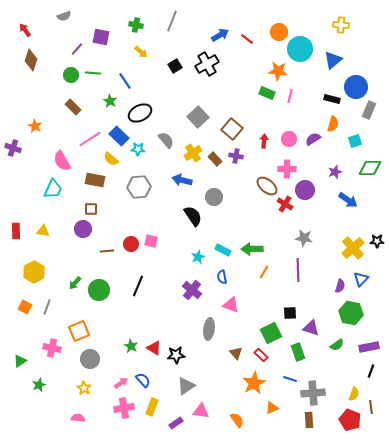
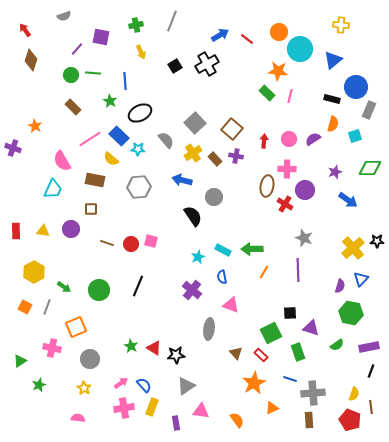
green cross at (136, 25): rotated 24 degrees counterclockwise
yellow arrow at (141, 52): rotated 24 degrees clockwise
blue line at (125, 81): rotated 30 degrees clockwise
green rectangle at (267, 93): rotated 21 degrees clockwise
gray square at (198, 117): moved 3 px left, 6 px down
cyan square at (355, 141): moved 5 px up
brown ellipse at (267, 186): rotated 60 degrees clockwise
purple circle at (83, 229): moved 12 px left
gray star at (304, 238): rotated 12 degrees clockwise
brown line at (107, 251): moved 8 px up; rotated 24 degrees clockwise
green arrow at (75, 283): moved 11 px left, 4 px down; rotated 96 degrees counterclockwise
orange square at (79, 331): moved 3 px left, 4 px up
blue semicircle at (143, 380): moved 1 px right, 5 px down
purple rectangle at (176, 423): rotated 64 degrees counterclockwise
